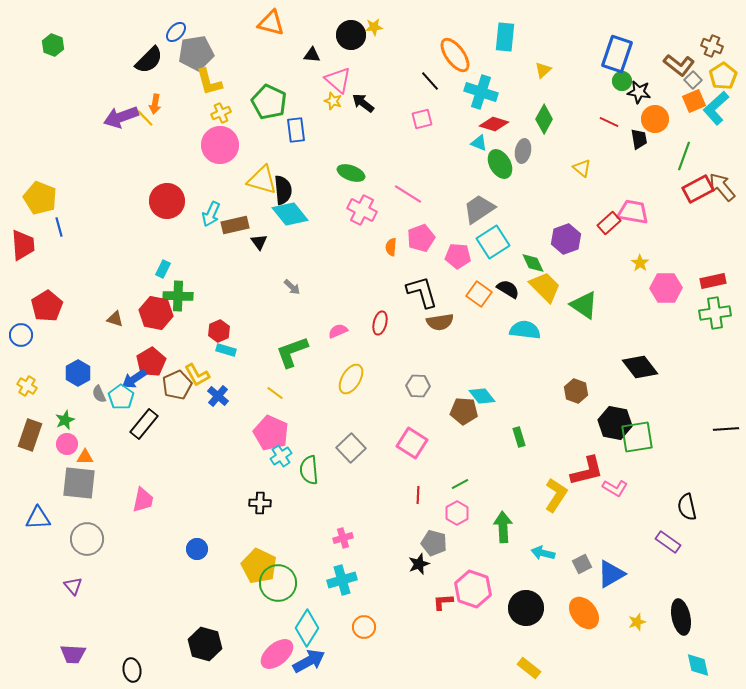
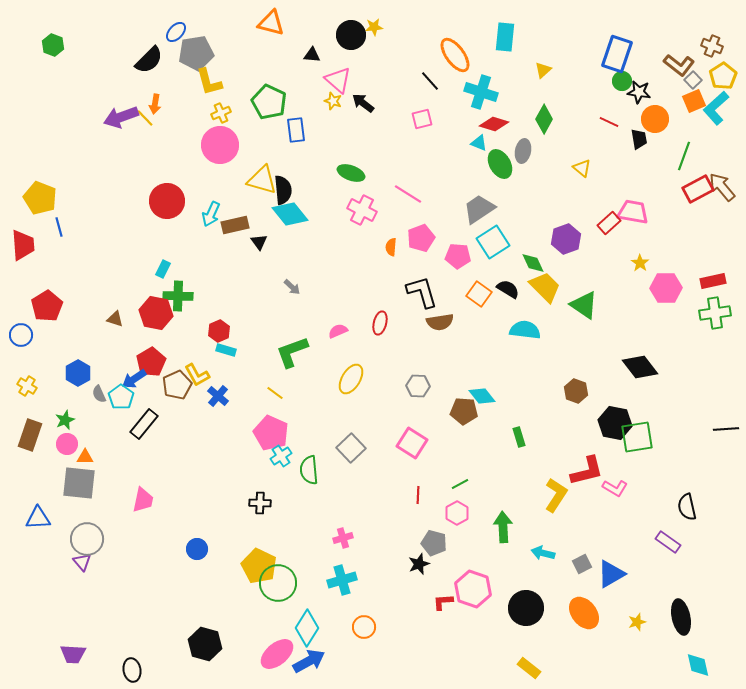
purple triangle at (73, 586): moved 9 px right, 24 px up
